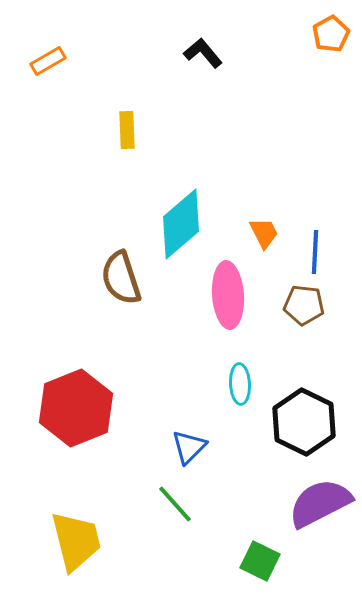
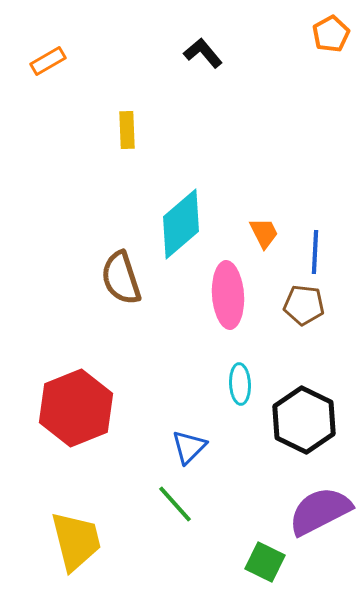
black hexagon: moved 2 px up
purple semicircle: moved 8 px down
green square: moved 5 px right, 1 px down
